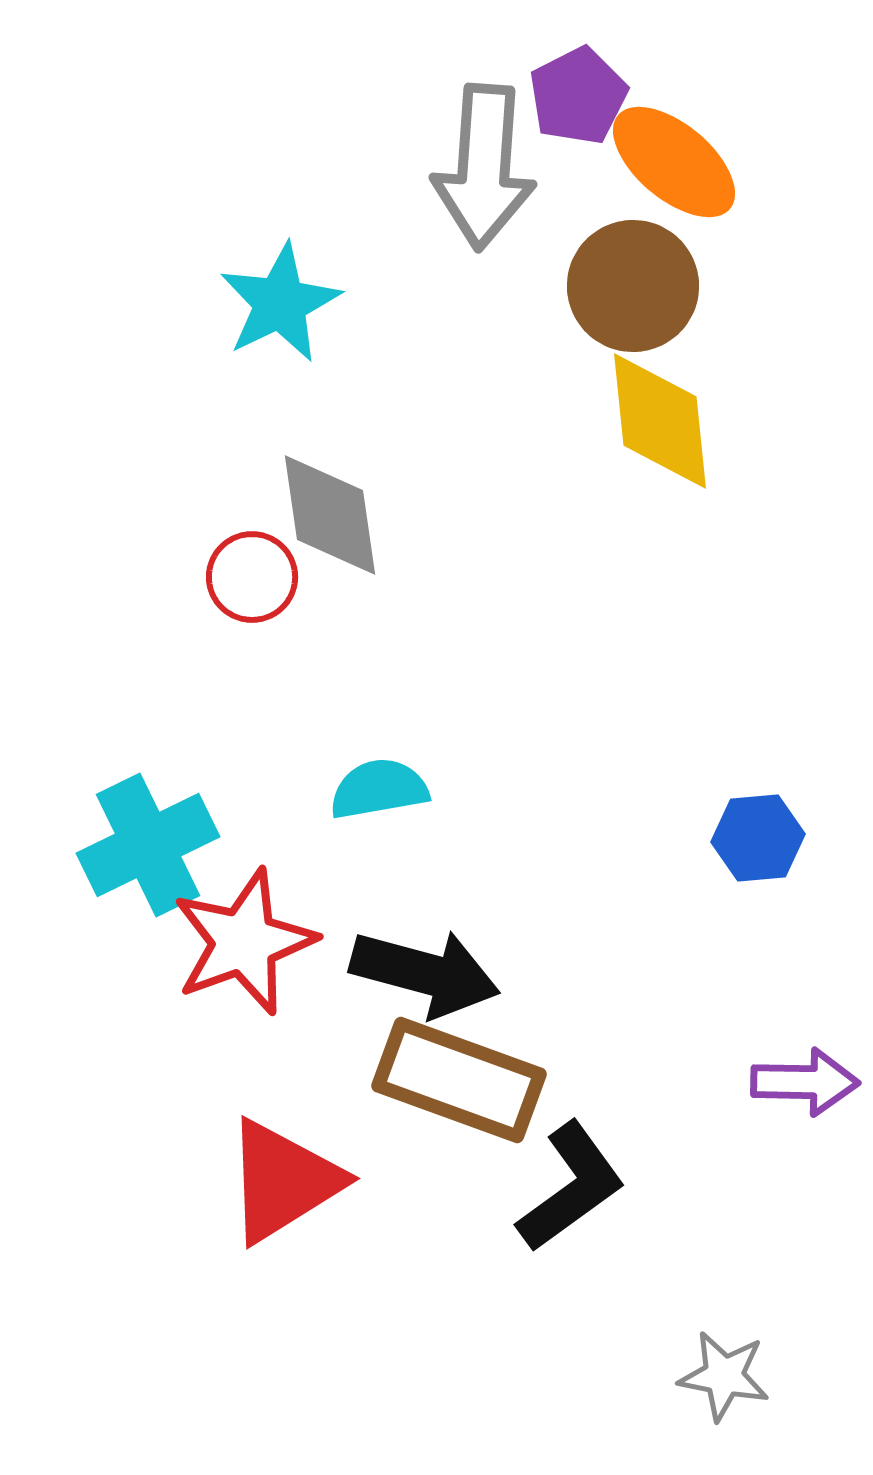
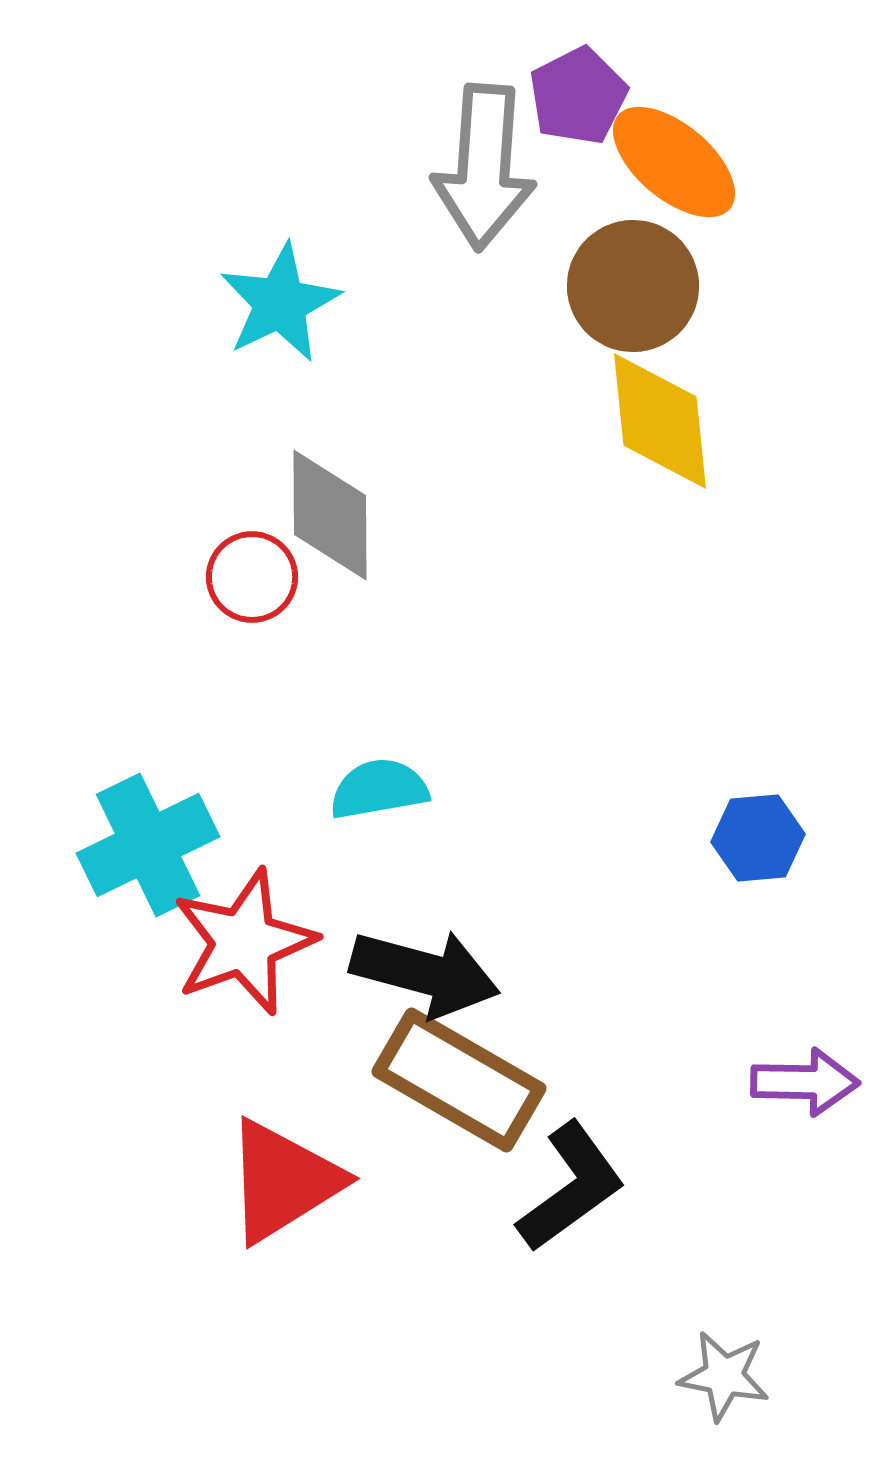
gray diamond: rotated 8 degrees clockwise
brown rectangle: rotated 10 degrees clockwise
